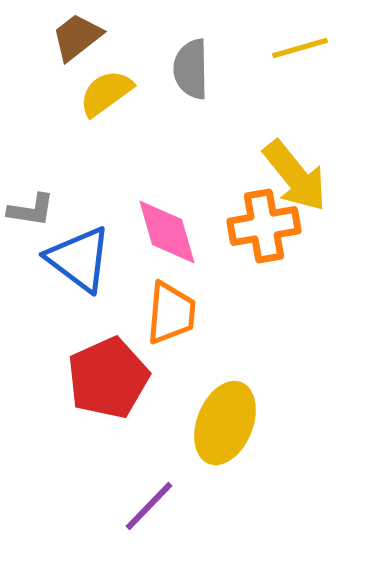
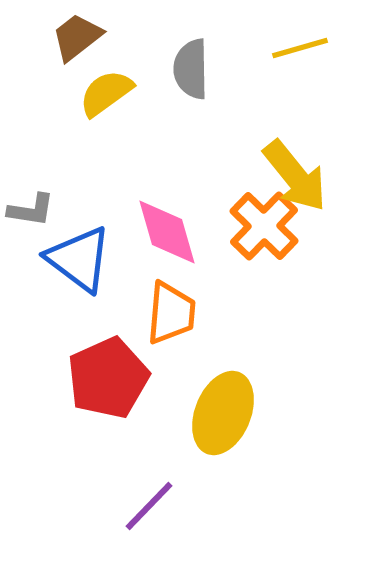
orange cross: rotated 36 degrees counterclockwise
yellow ellipse: moved 2 px left, 10 px up
